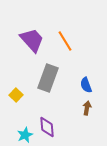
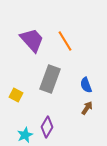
gray rectangle: moved 2 px right, 1 px down
yellow square: rotated 16 degrees counterclockwise
brown arrow: rotated 24 degrees clockwise
purple diamond: rotated 35 degrees clockwise
